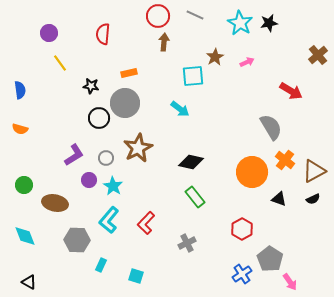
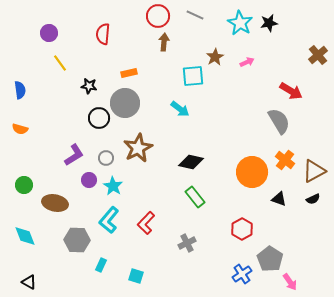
black star at (91, 86): moved 2 px left
gray semicircle at (271, 127): moved 8 px right, 6 px up
